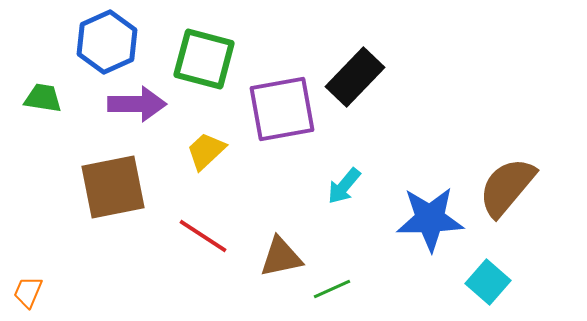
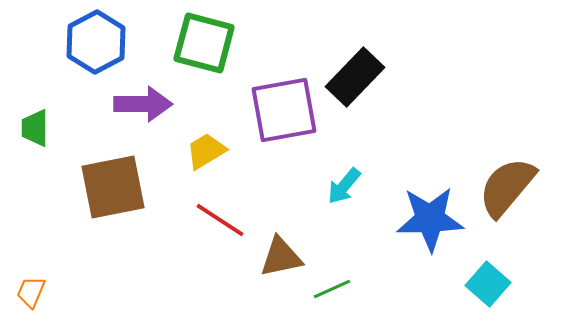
blue hexagon: moved 11 px left; rotated 4 degrees counterclockwise
green square: moved 16 px up
green trapezoid: moved 8 px left, 30 px down; rotated 99 degrees counterclockwise
purple arrow: moved 6 px right
purple square: moved 2 px right, 1 px down
yellow trapezoid: rotated 12 degrees clockwise
red line: moved 17 px right, 16 px up
cyan square: moved 2 px down
orange trapezoid: moved 3 px right
